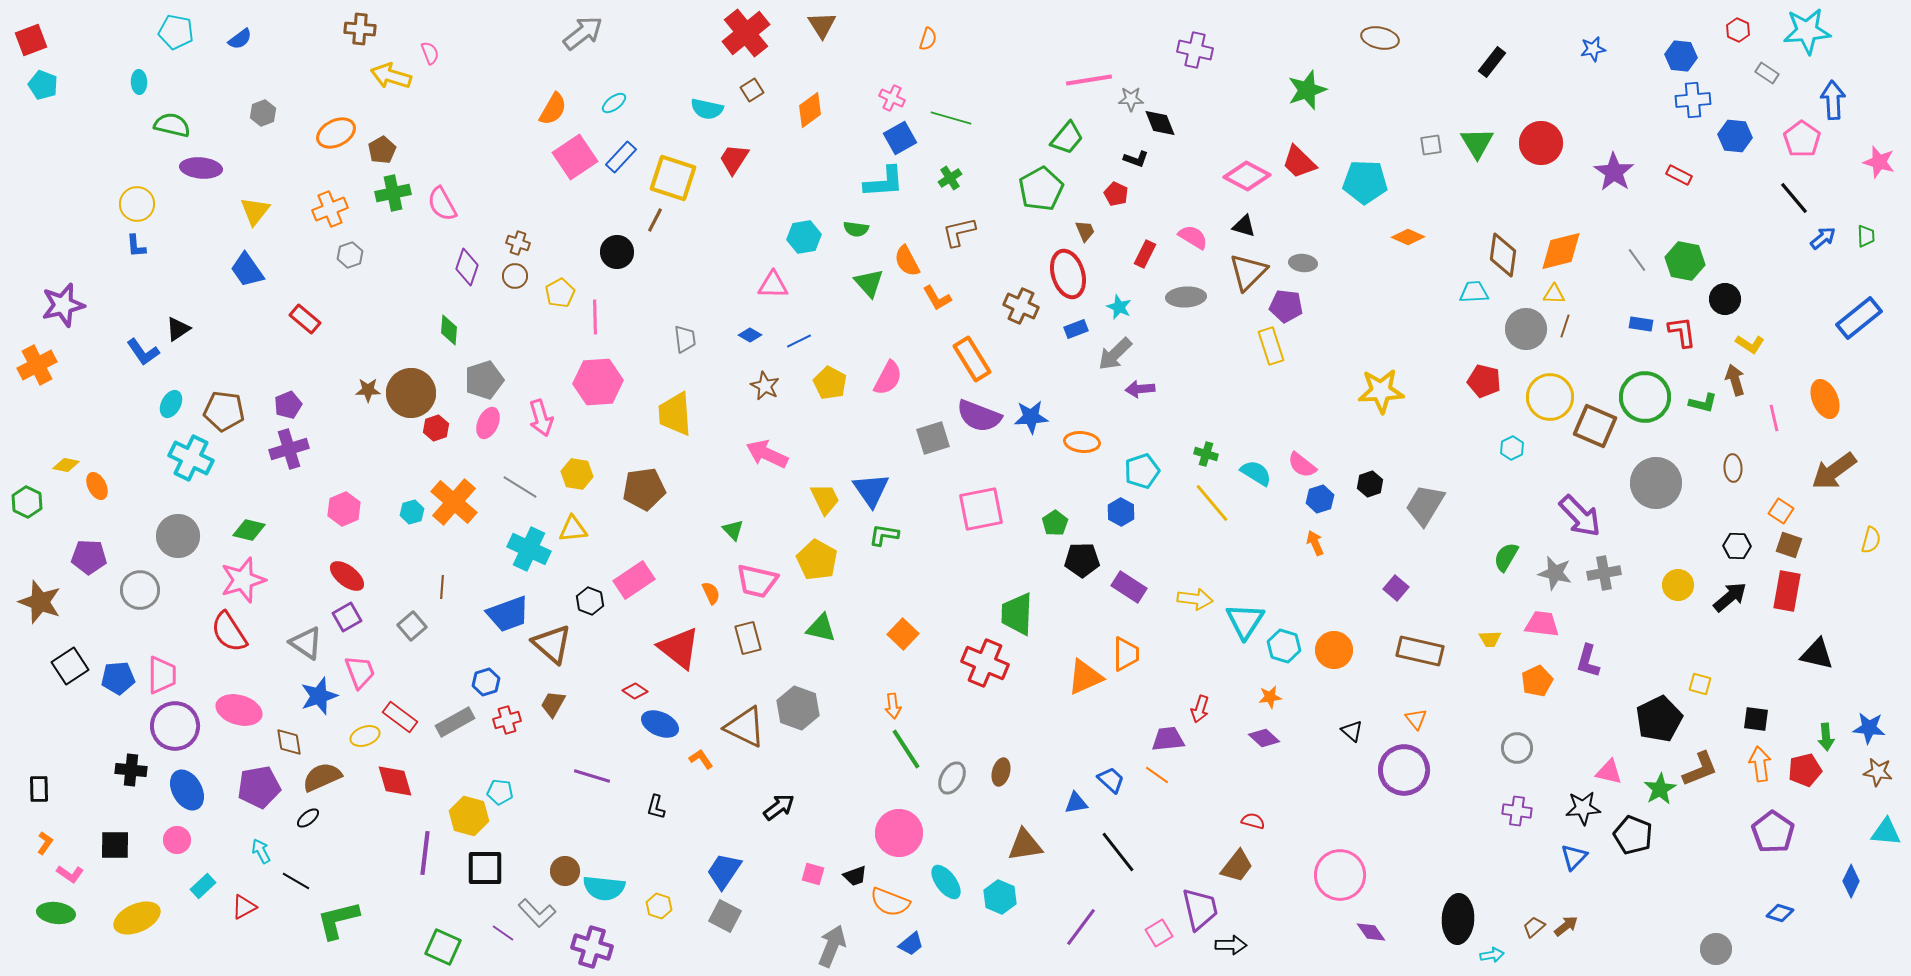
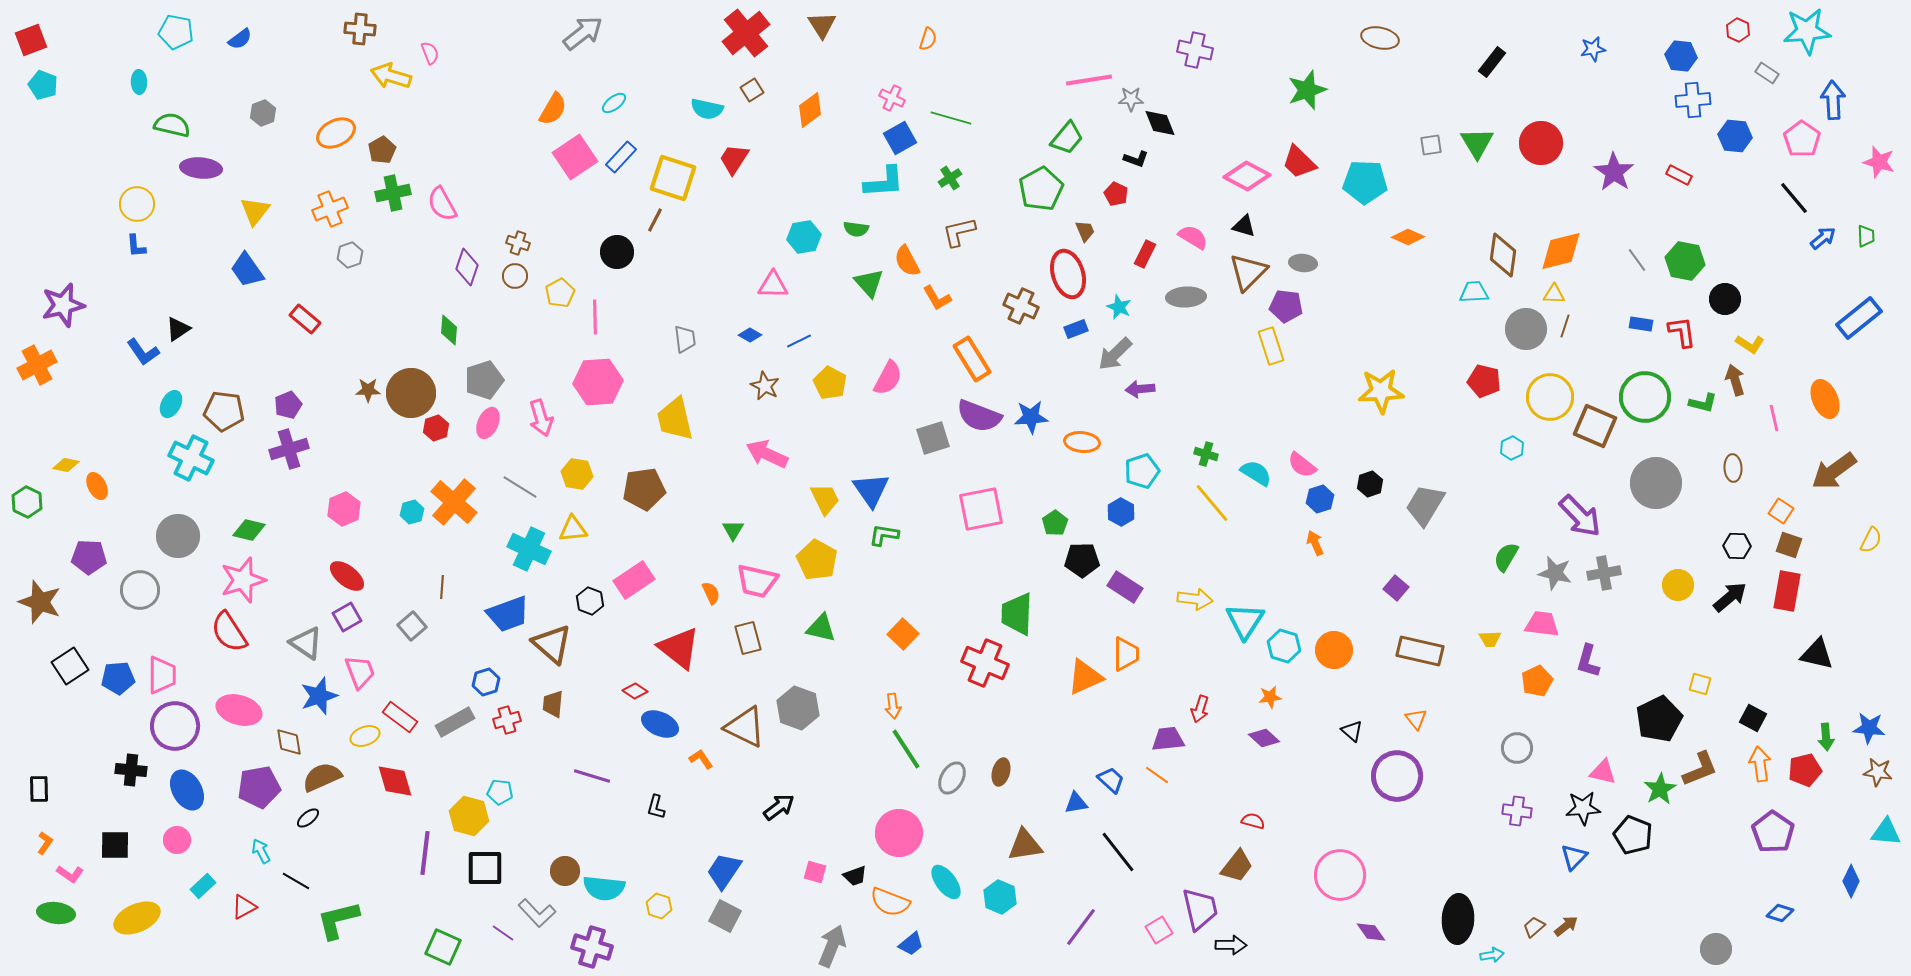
yellow trapezoid at (675, 414): moved 5 px down; rotated 9 degrees counterclockwise
green triangle at (733, 530): rotated 15 degrees clockwise
yellow semicircle at (1871, 540): rotated 12 degrees clockwise
purple rectangle at (1129, 587): moved 4 px left
brown trapezoid at (553, 704): rotated 24 degrees counterclockwise
black square at (1756, 719): moved 3 px left, 1 px up; rotated 20 degrees clockwise
purple circle at (1404, 770): moved 7 px left, 6 px down
pink triangle at (1609, 772): moved 6 px left
pink square at (813, 874): moved 2 px right, 2 px up
pink square at (1159, 933): moved 3 px up
